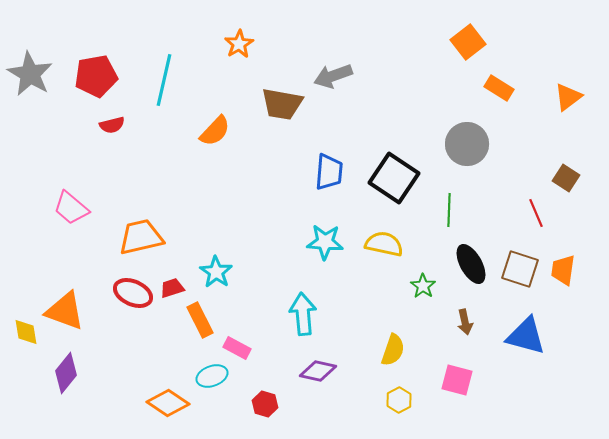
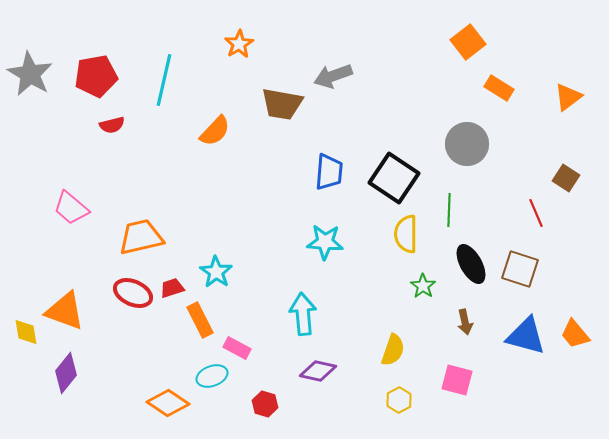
yellow semicircle at (384, 244): moved 22 px right, 10 px up; rotated 102 degrees counterclockwise
orange trapezoid at (563, 270): moved 12 px right, 64 px down; rotated 48 degrees counterclockwise
